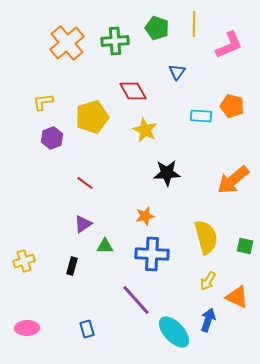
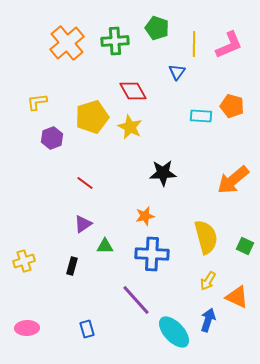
yellow line: moved 20 px down
yellow L-shape: moved 6 px left
yellow star: moved 15 px left, 3 px up
black star: moved 4 px left
green square: rotated 12 degrees clockwise
